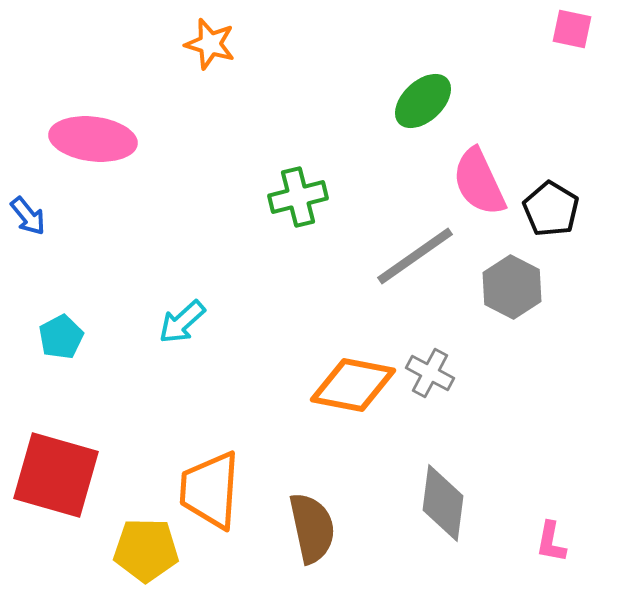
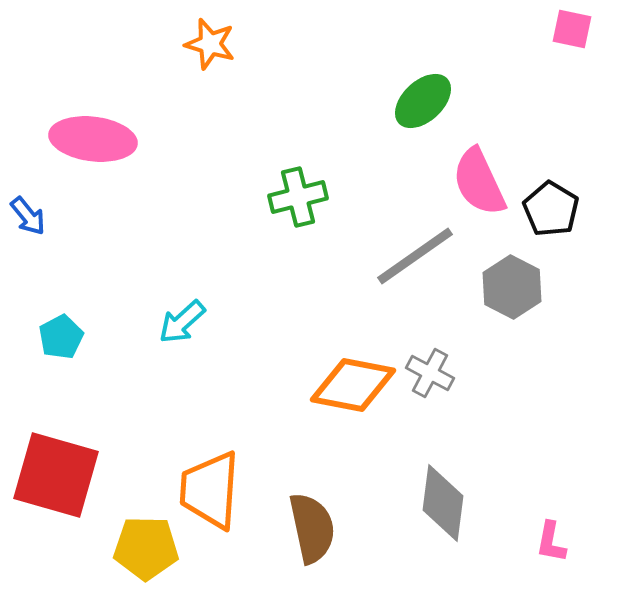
yellow pentagon: moved 2 px up
